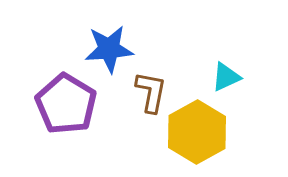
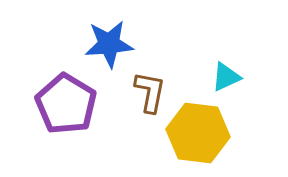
blue star: moved 5 px up
brown L-shape: moved 1 px left
yellow hexagon: moved 1 px right, 1 px down; rotated 24 degrees counterclockwise
